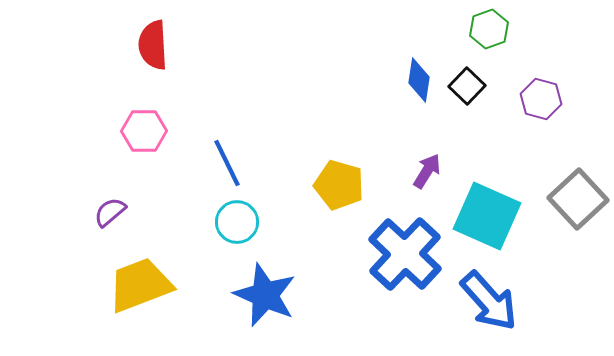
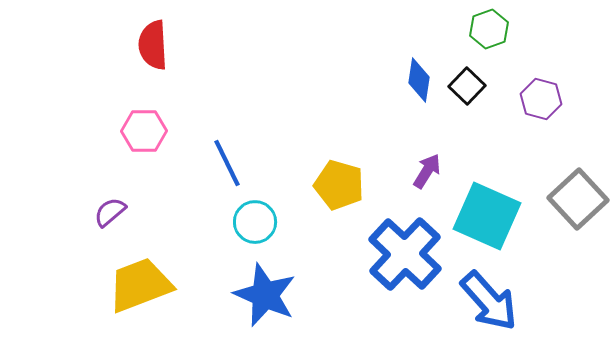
cyan circle: moved 18 px right
